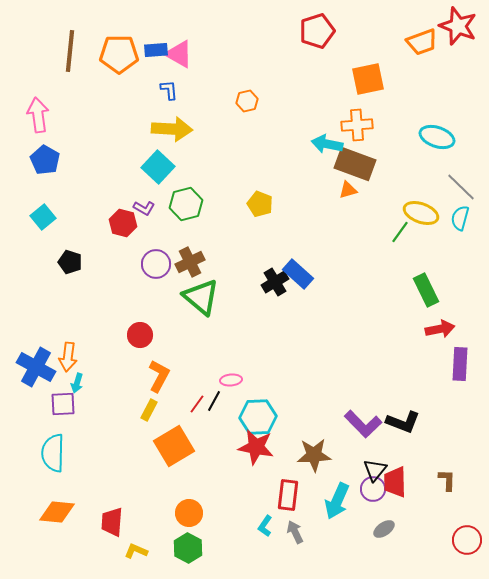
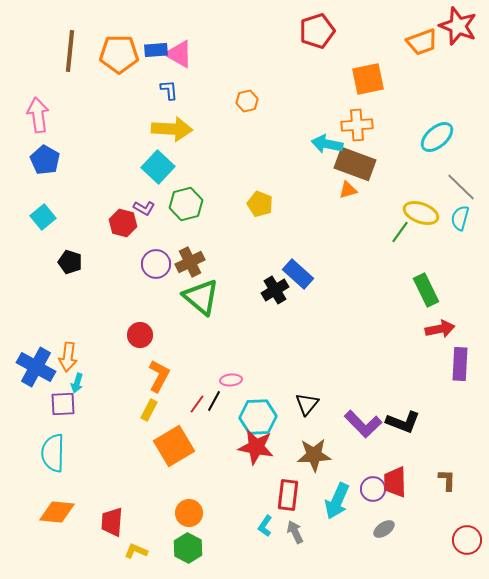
cyan ellipse at (437, 137): rotated 60 degrees counterclockwise
black cross at (275, 282): moved 8 px down
black triangle at (375, 470): moved 68 px left, 66 px up
